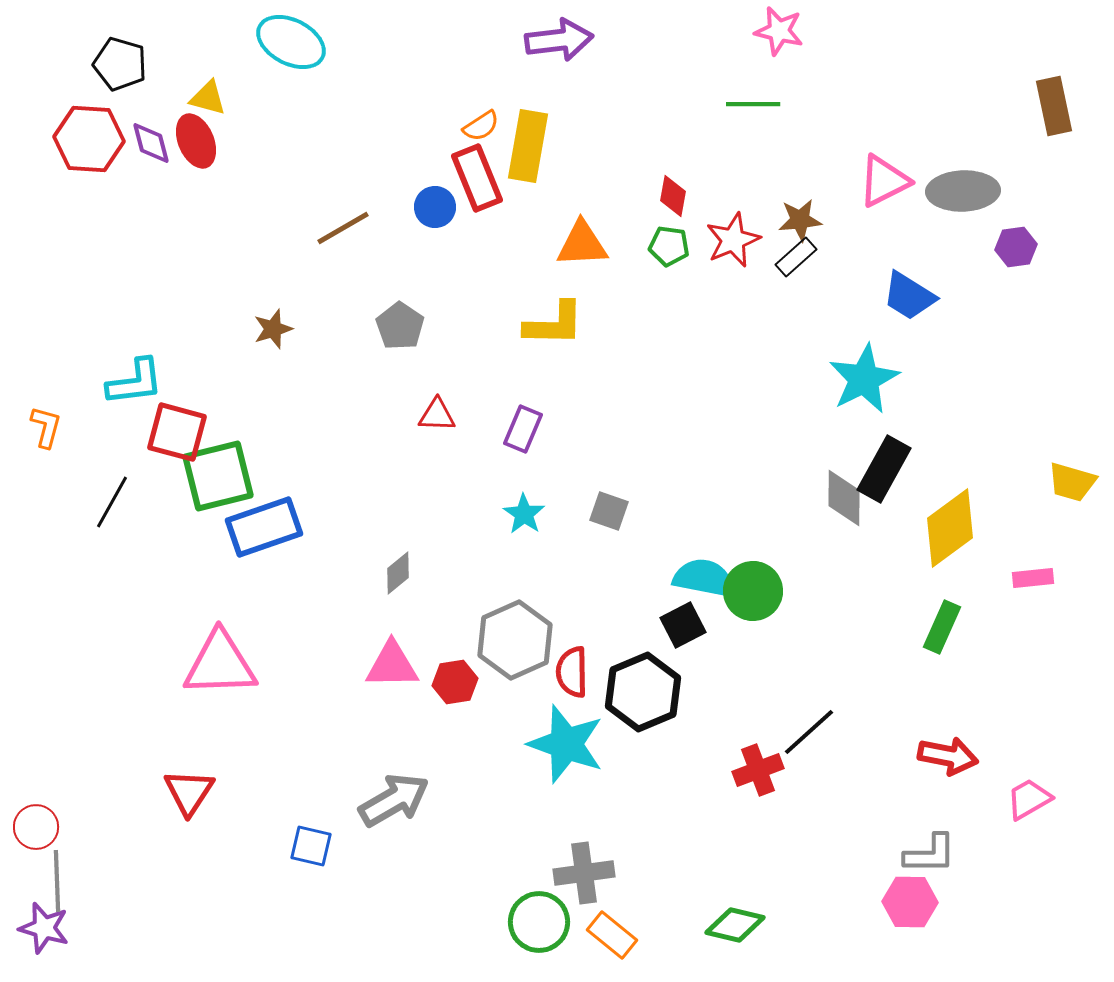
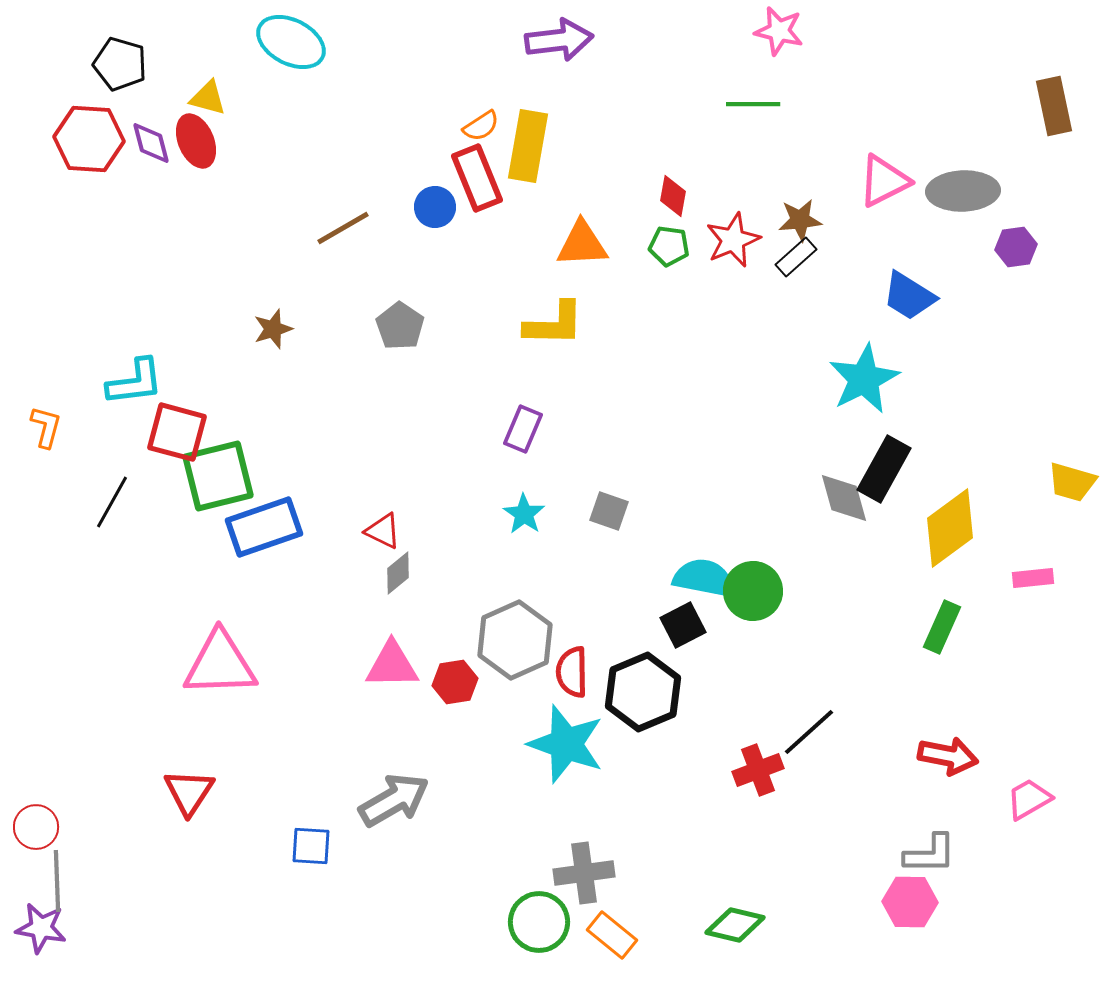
red triangle at (437, 415): moved 54 px left, 116 px down; rotated 24 degrees clockwise
gray diamond at (844, 498): rotated 16 degrees counterclockwise
blue square at (311, 846): rotated 9 degrees counterclockwise
purple star at (44, 928): moved 3 px left; rotated 6 degrees counterclockwise
